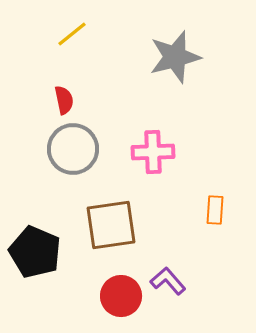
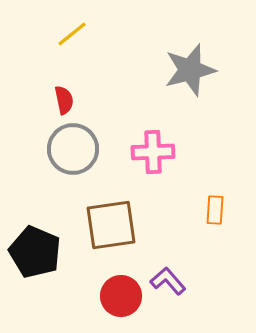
gray star: moved 15 px right, 13 px down
